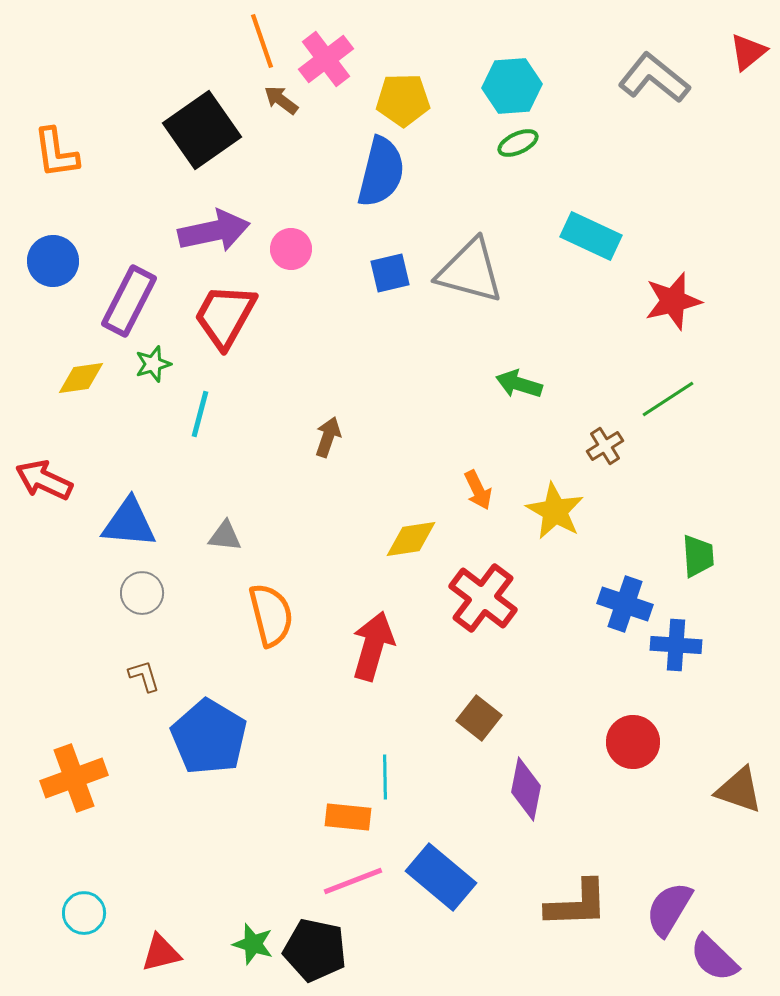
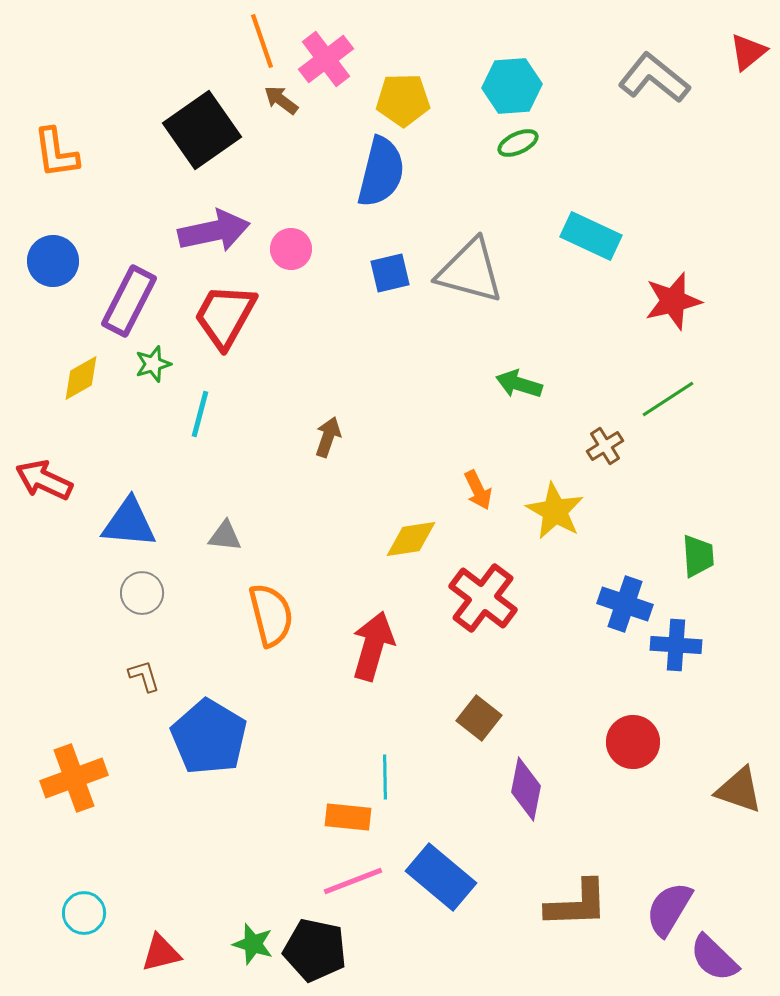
yellow diamond at (81, 378): rotated 21 degrees counterclockwise
